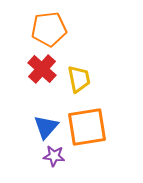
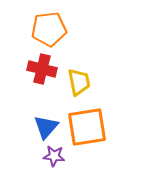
red cross: rotated 28 degrees counterclockwise
yellow trapezoid: moved 3 px down
